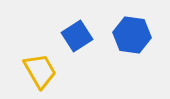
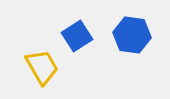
yellow trapezoid: moved 2 px right, 4 px up
